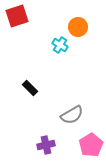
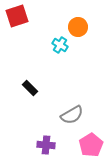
purple cross: rotated 18 degrees clockwise
